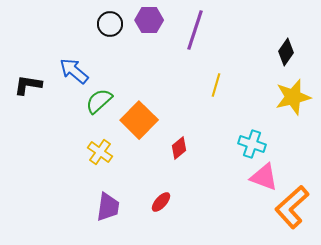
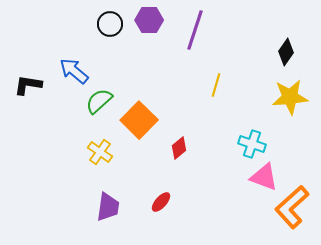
yellow star: moved 3 px left; rotated 9 degrees clockwise
